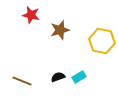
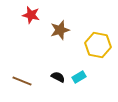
yellow hexagon: moved 4 px left, 4 px down
black semicircle: rotated 48 degrees clockwise
